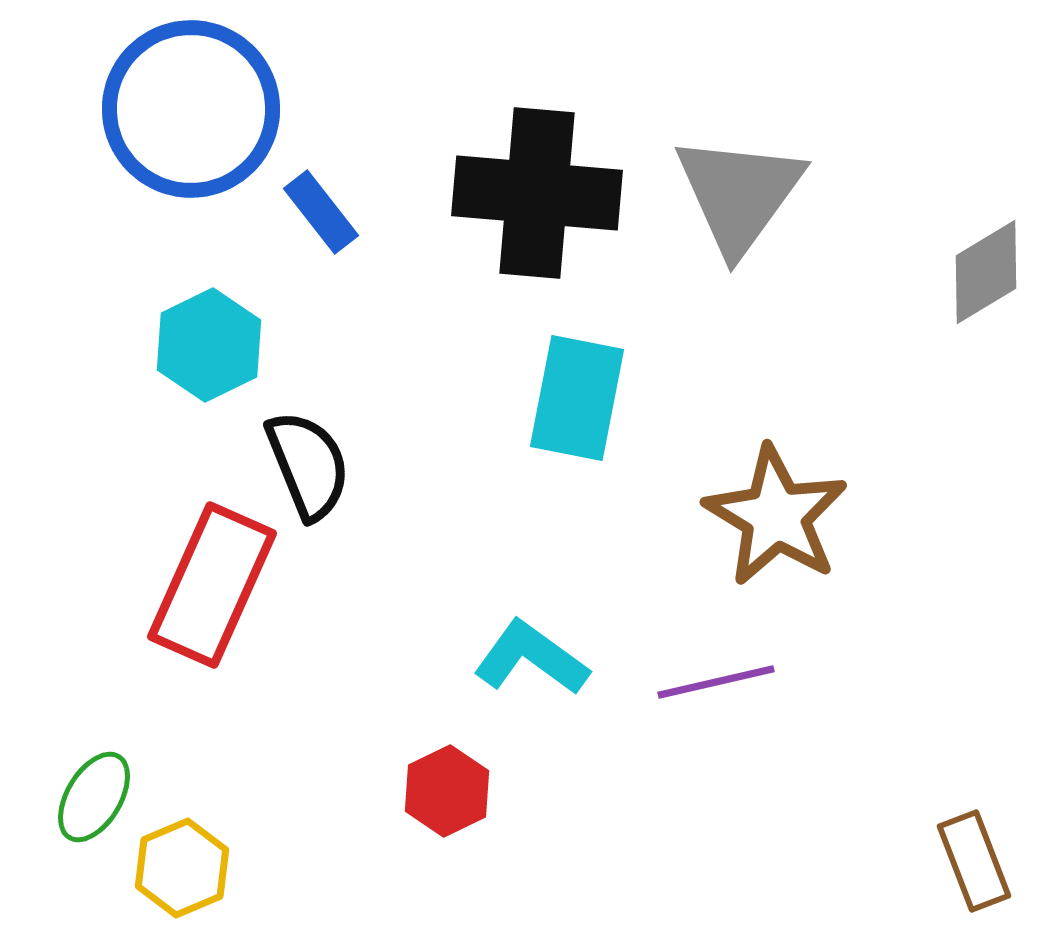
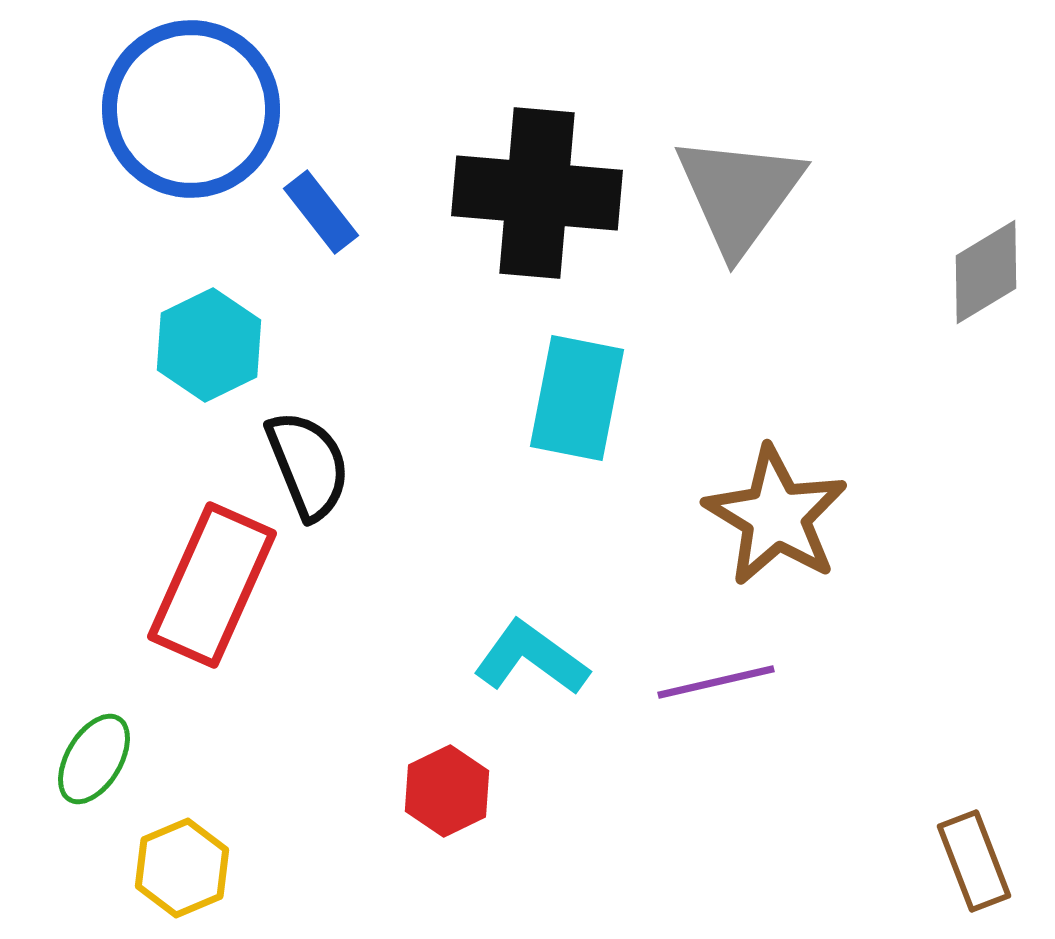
green ellipse: moved 38 px up
